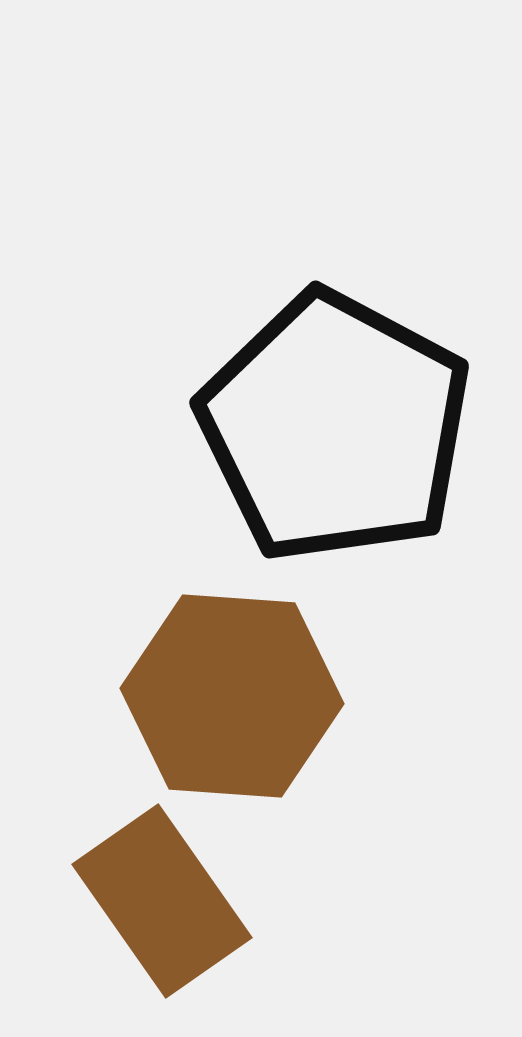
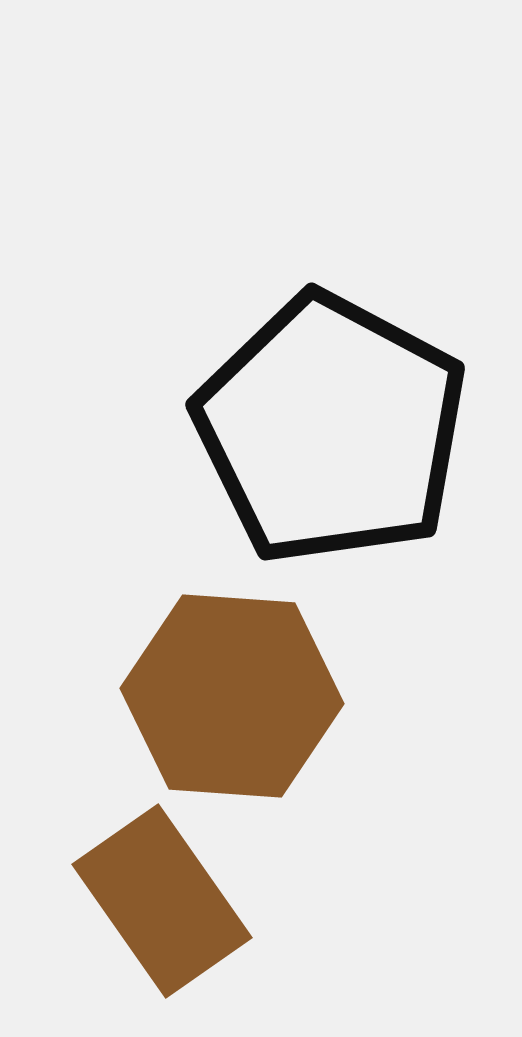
black pentagon: moved 4 px left, 2 px down
